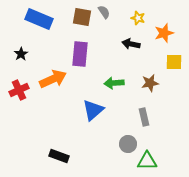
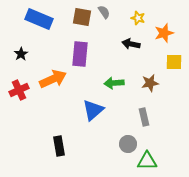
black rectangle: moved 10 px up; rotated 60 degrees clockwise
